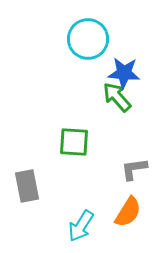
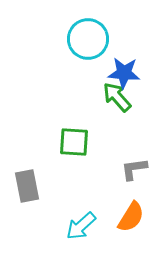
orange semicircle: moved 3 px right, 5 px down
cyan arrow: rotated 16 degrees clockwise
